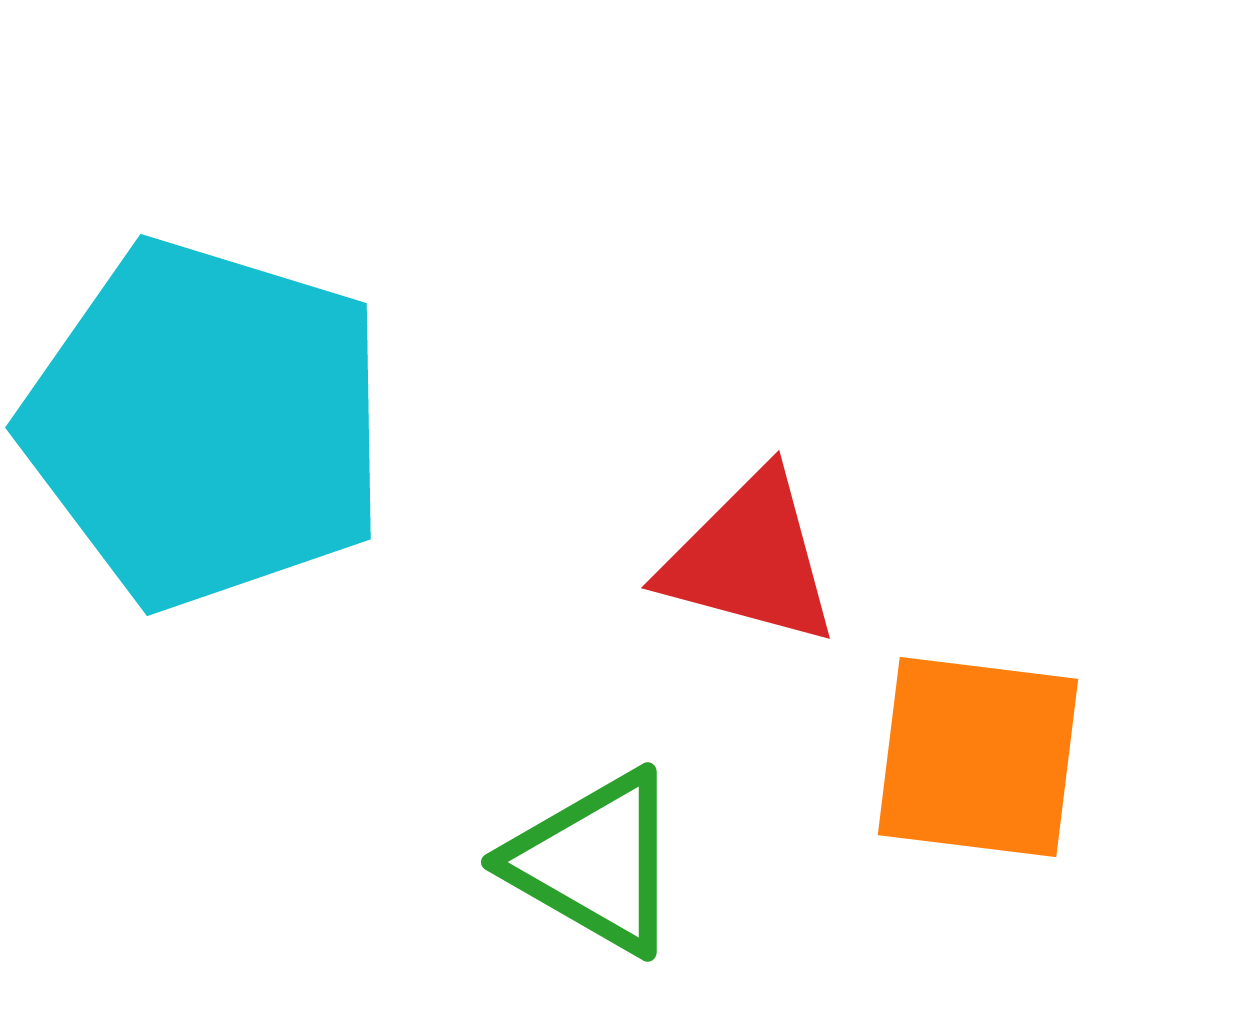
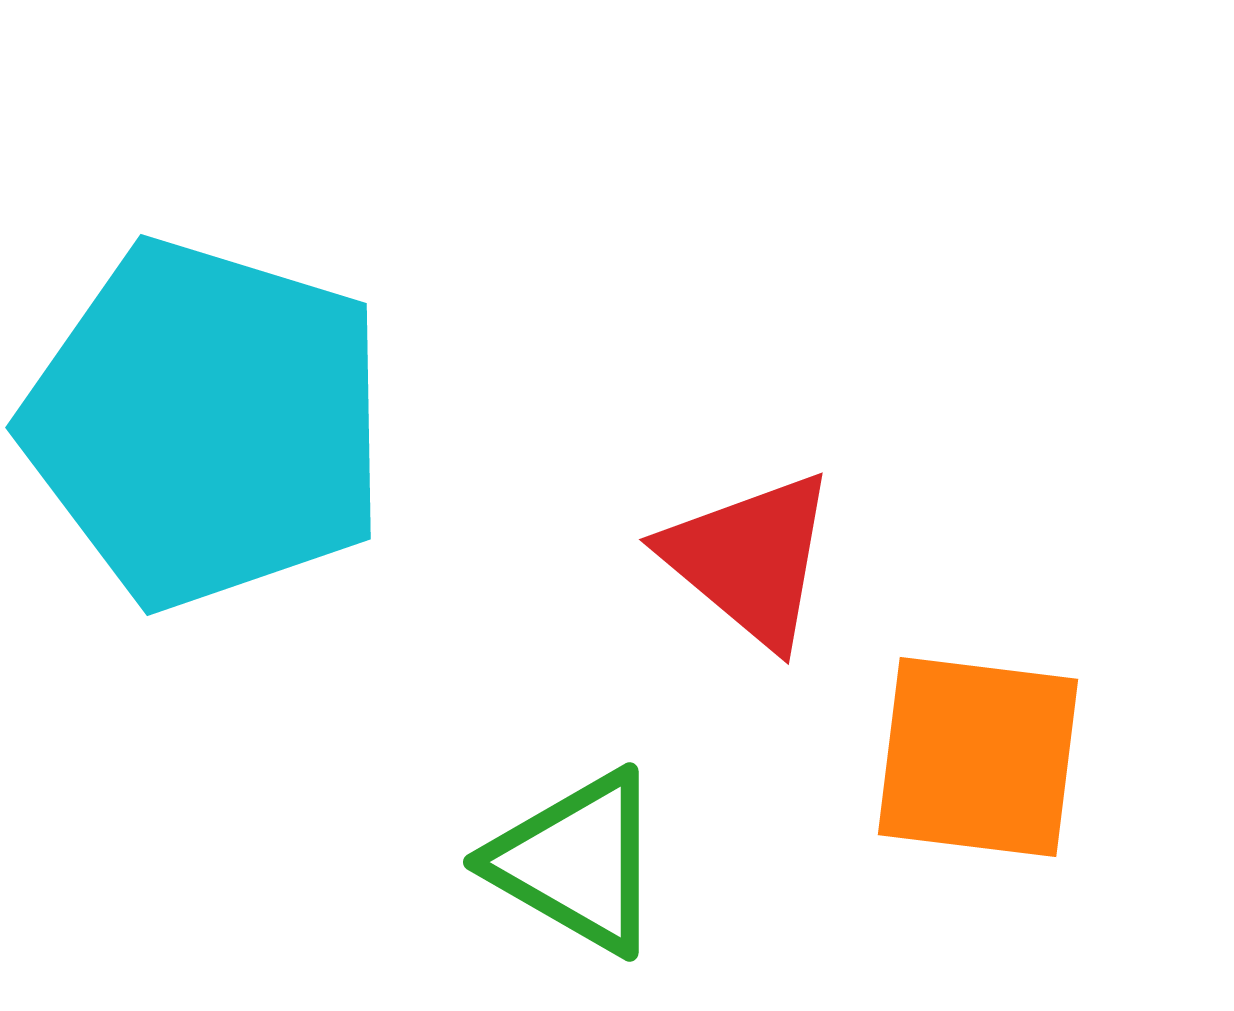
red triangle: rotated 25 degrees clockwise
green triangle: moved 18 px left
